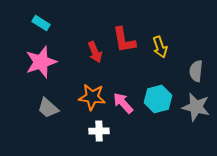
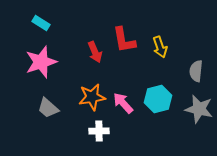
orange star: rotated 16 degrees counterclockwise
gray star: moved 3 px right, 2 px down
